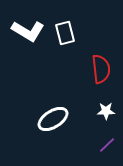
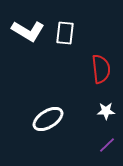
white rectangle: rotated 20 degrees clockwise
white ellipse: moved 5 px left
